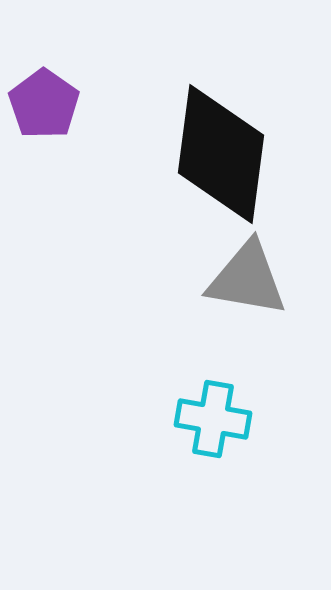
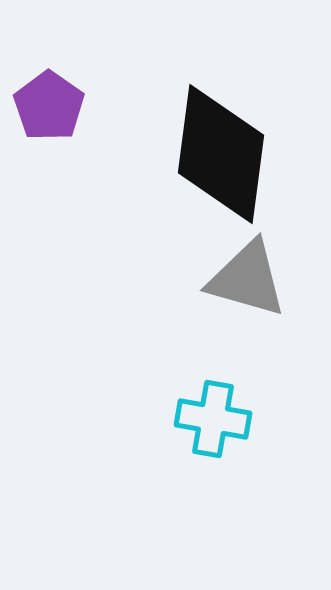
purple pentagon: moved 5 px right, 2 px down
gray triangle: rotated 6 degrees clockwise
